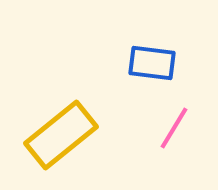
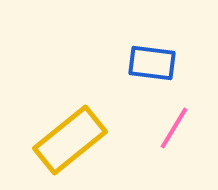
yellow rectangle: moved 9 px right, 5 px down
